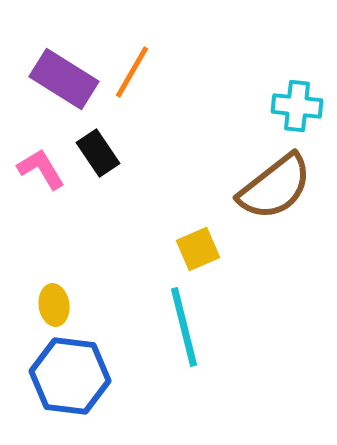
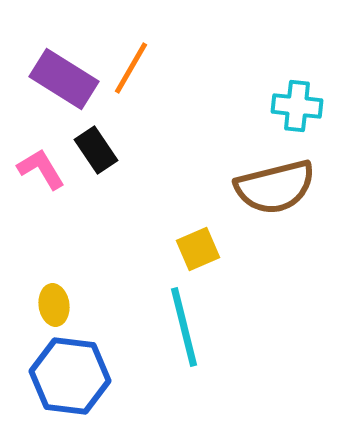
orange line: moved 1 px left, 4 px up
black rectangle: moved 2 px left, 3 px up
brown semicircle: rotated 24 degrees clockwise
